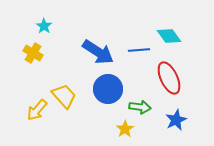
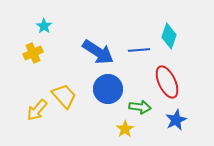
cyan diamond: rotated 55 degrees clockwise
yellow cross: rotated 36 degrees clockwise
red ellipse: moved 2 px left, 4 px down
